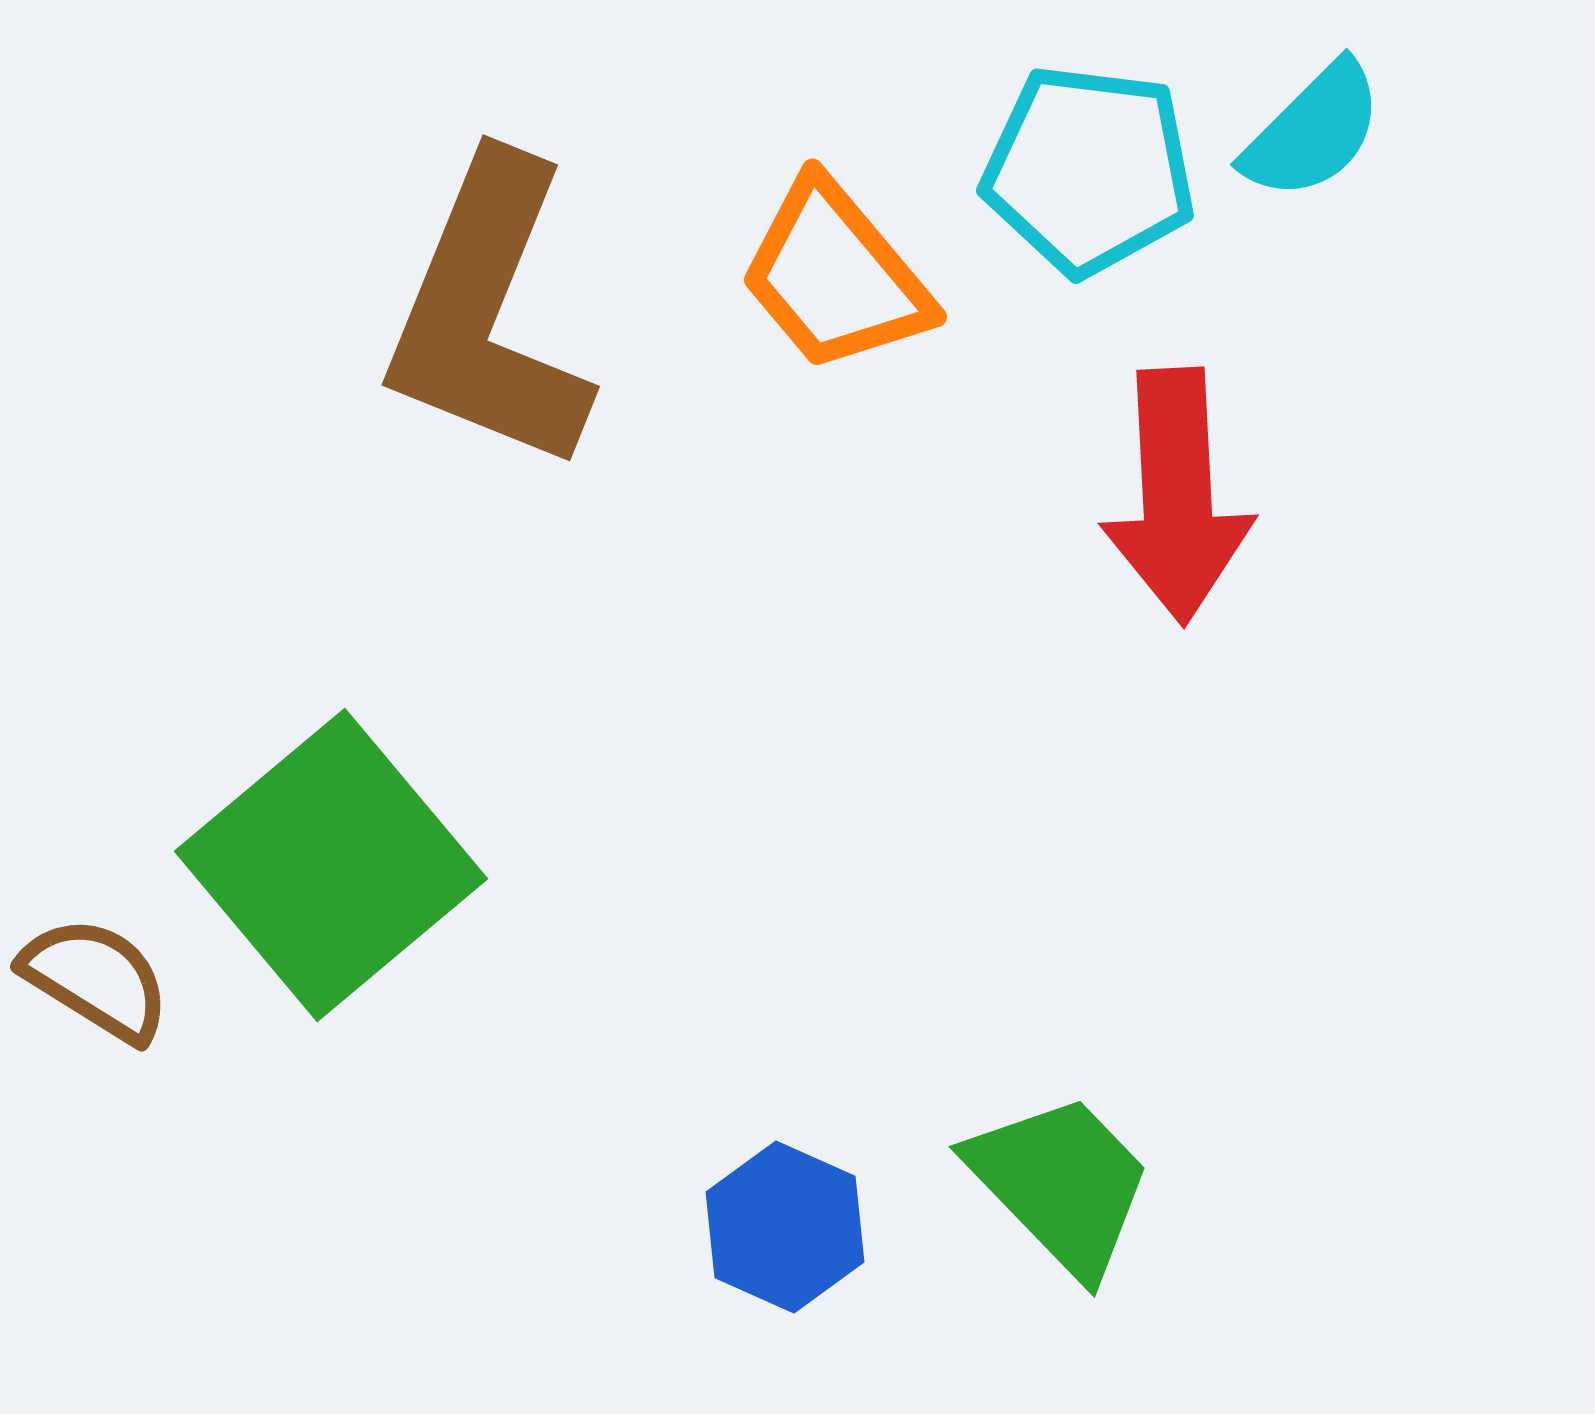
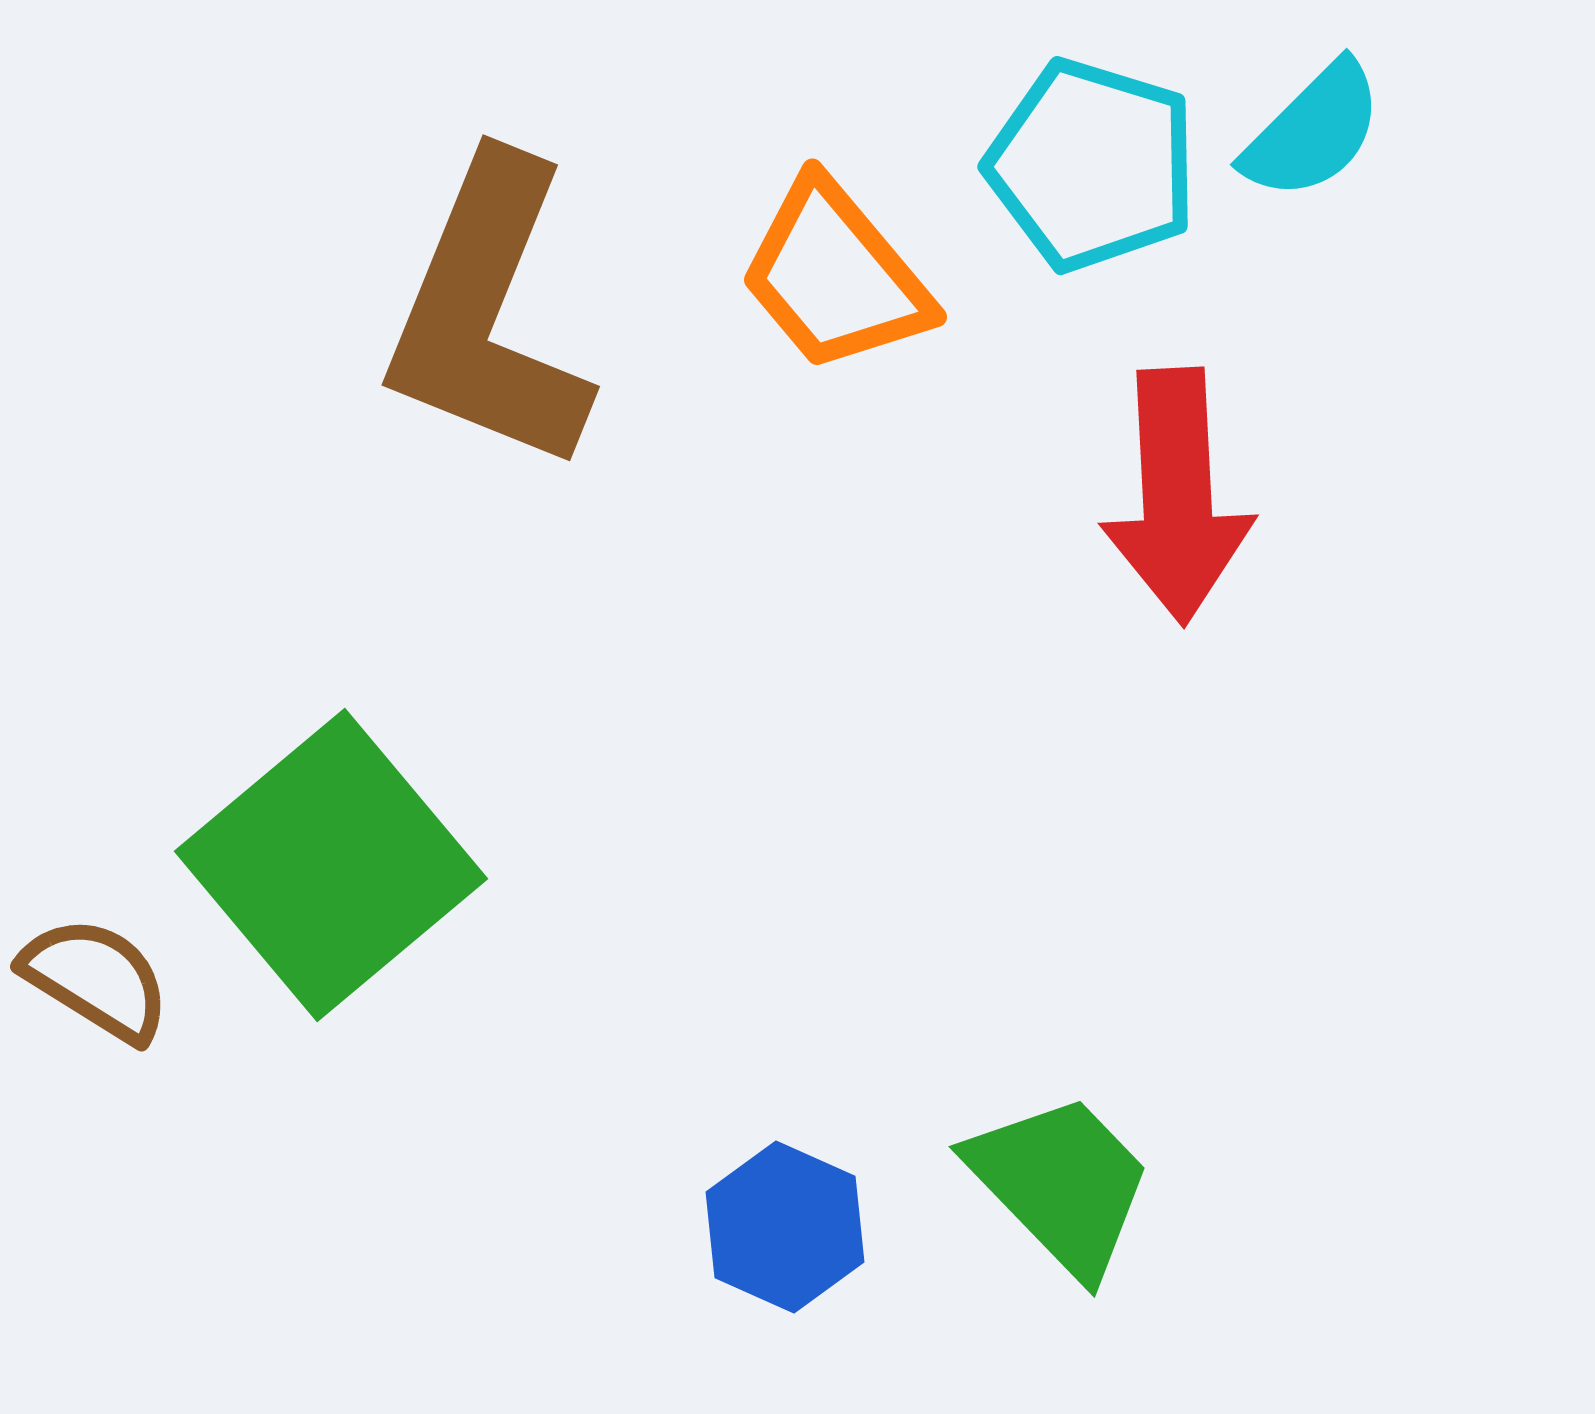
cyan pentagon: moved 3 px right, 5 px up; rotated 10 degrees clockwise
